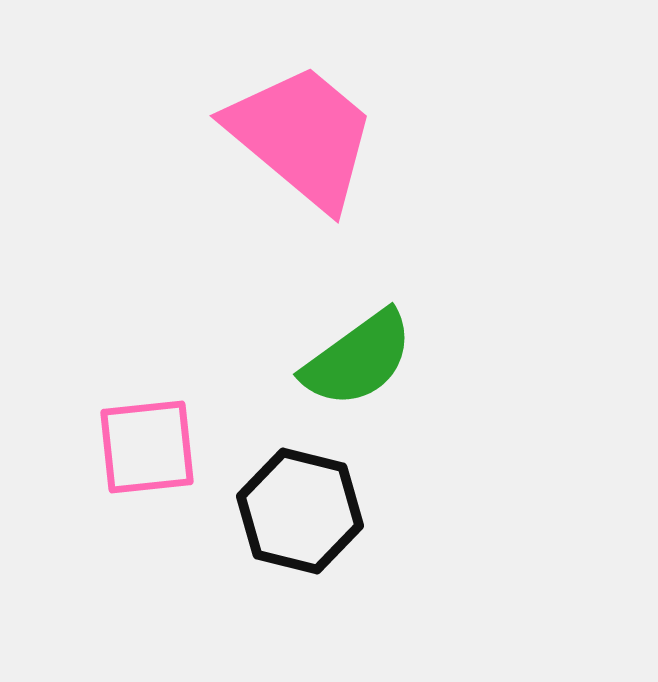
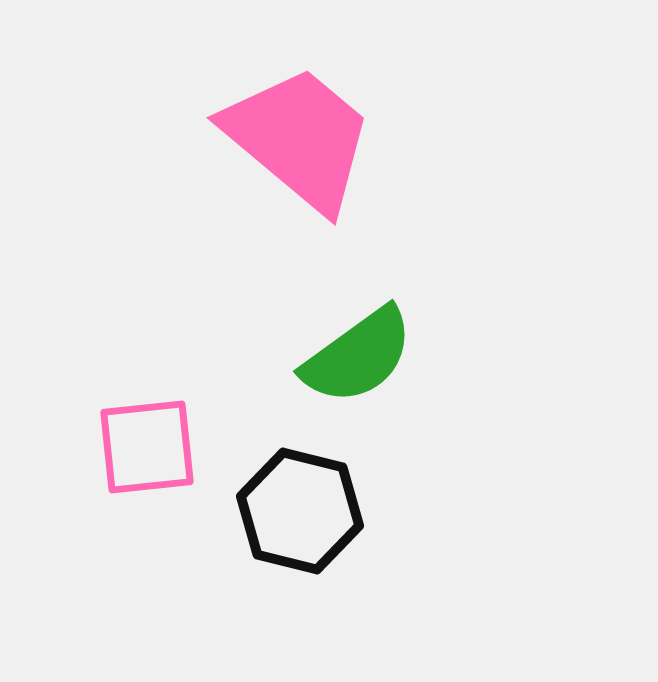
pink trapezoid: moved 3 px left, 2 px down
green semicircle: moved 3 px up
